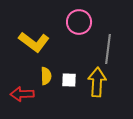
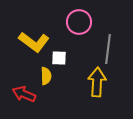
white square: moved 10 px left, 22 px up
red arrow: moved 2 px right; rotated 25 degrees clockwise
